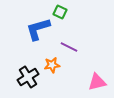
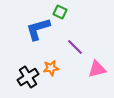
purple line: moved 6 px right; rotated 18 degrees clockwise
orange star: moved 1 px left, 3 px down
pink triangle: moved 13 px up
